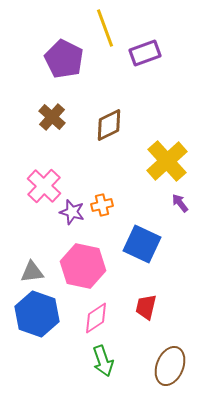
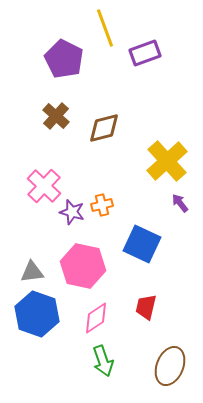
brown cross: moved 4 px right, 1 px up
brown diamond: moved 5 px left, 3 px down; rotated 12 degrees clockwise
